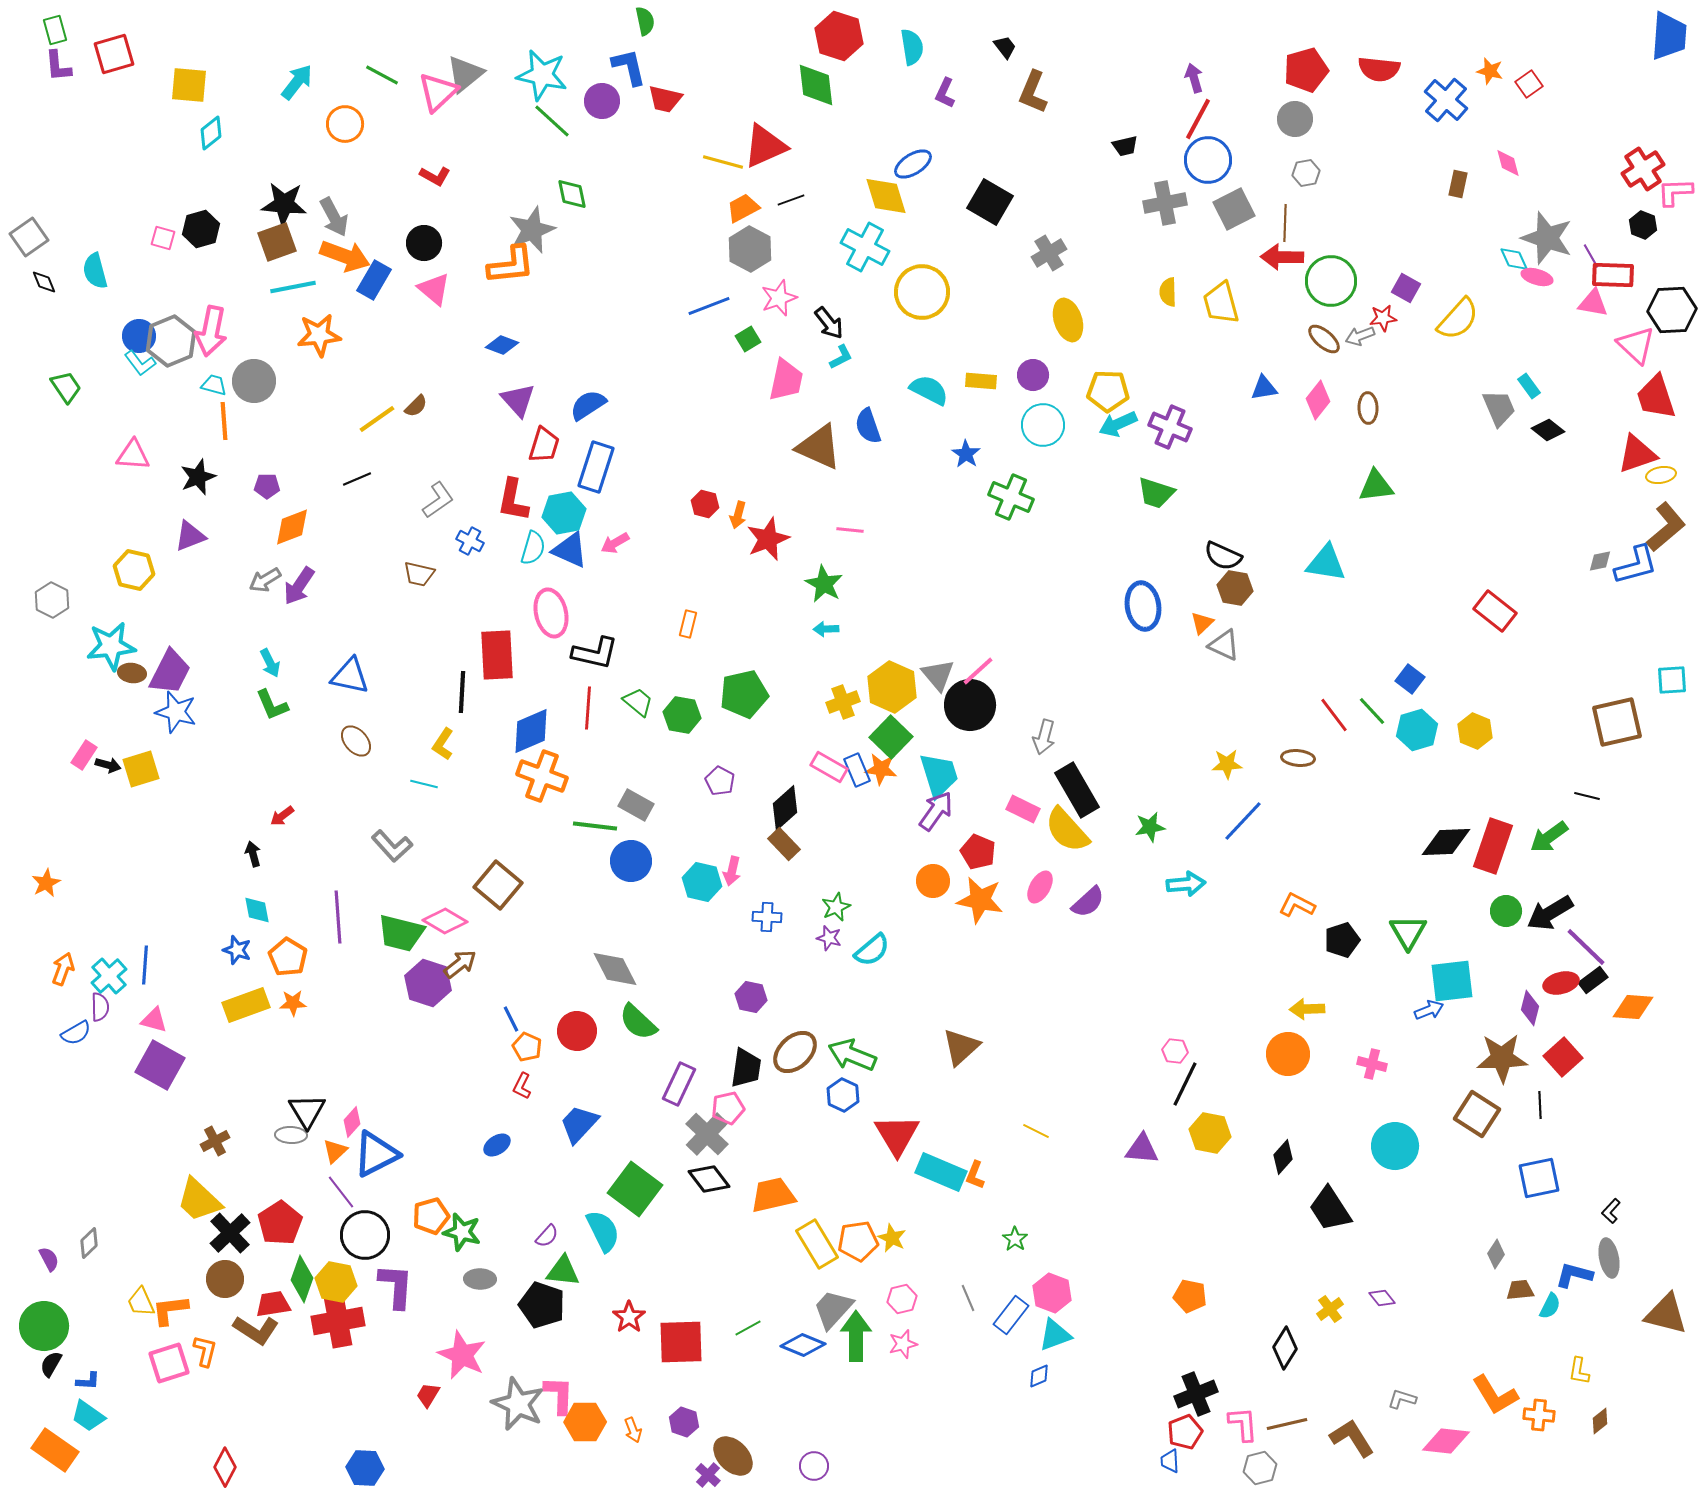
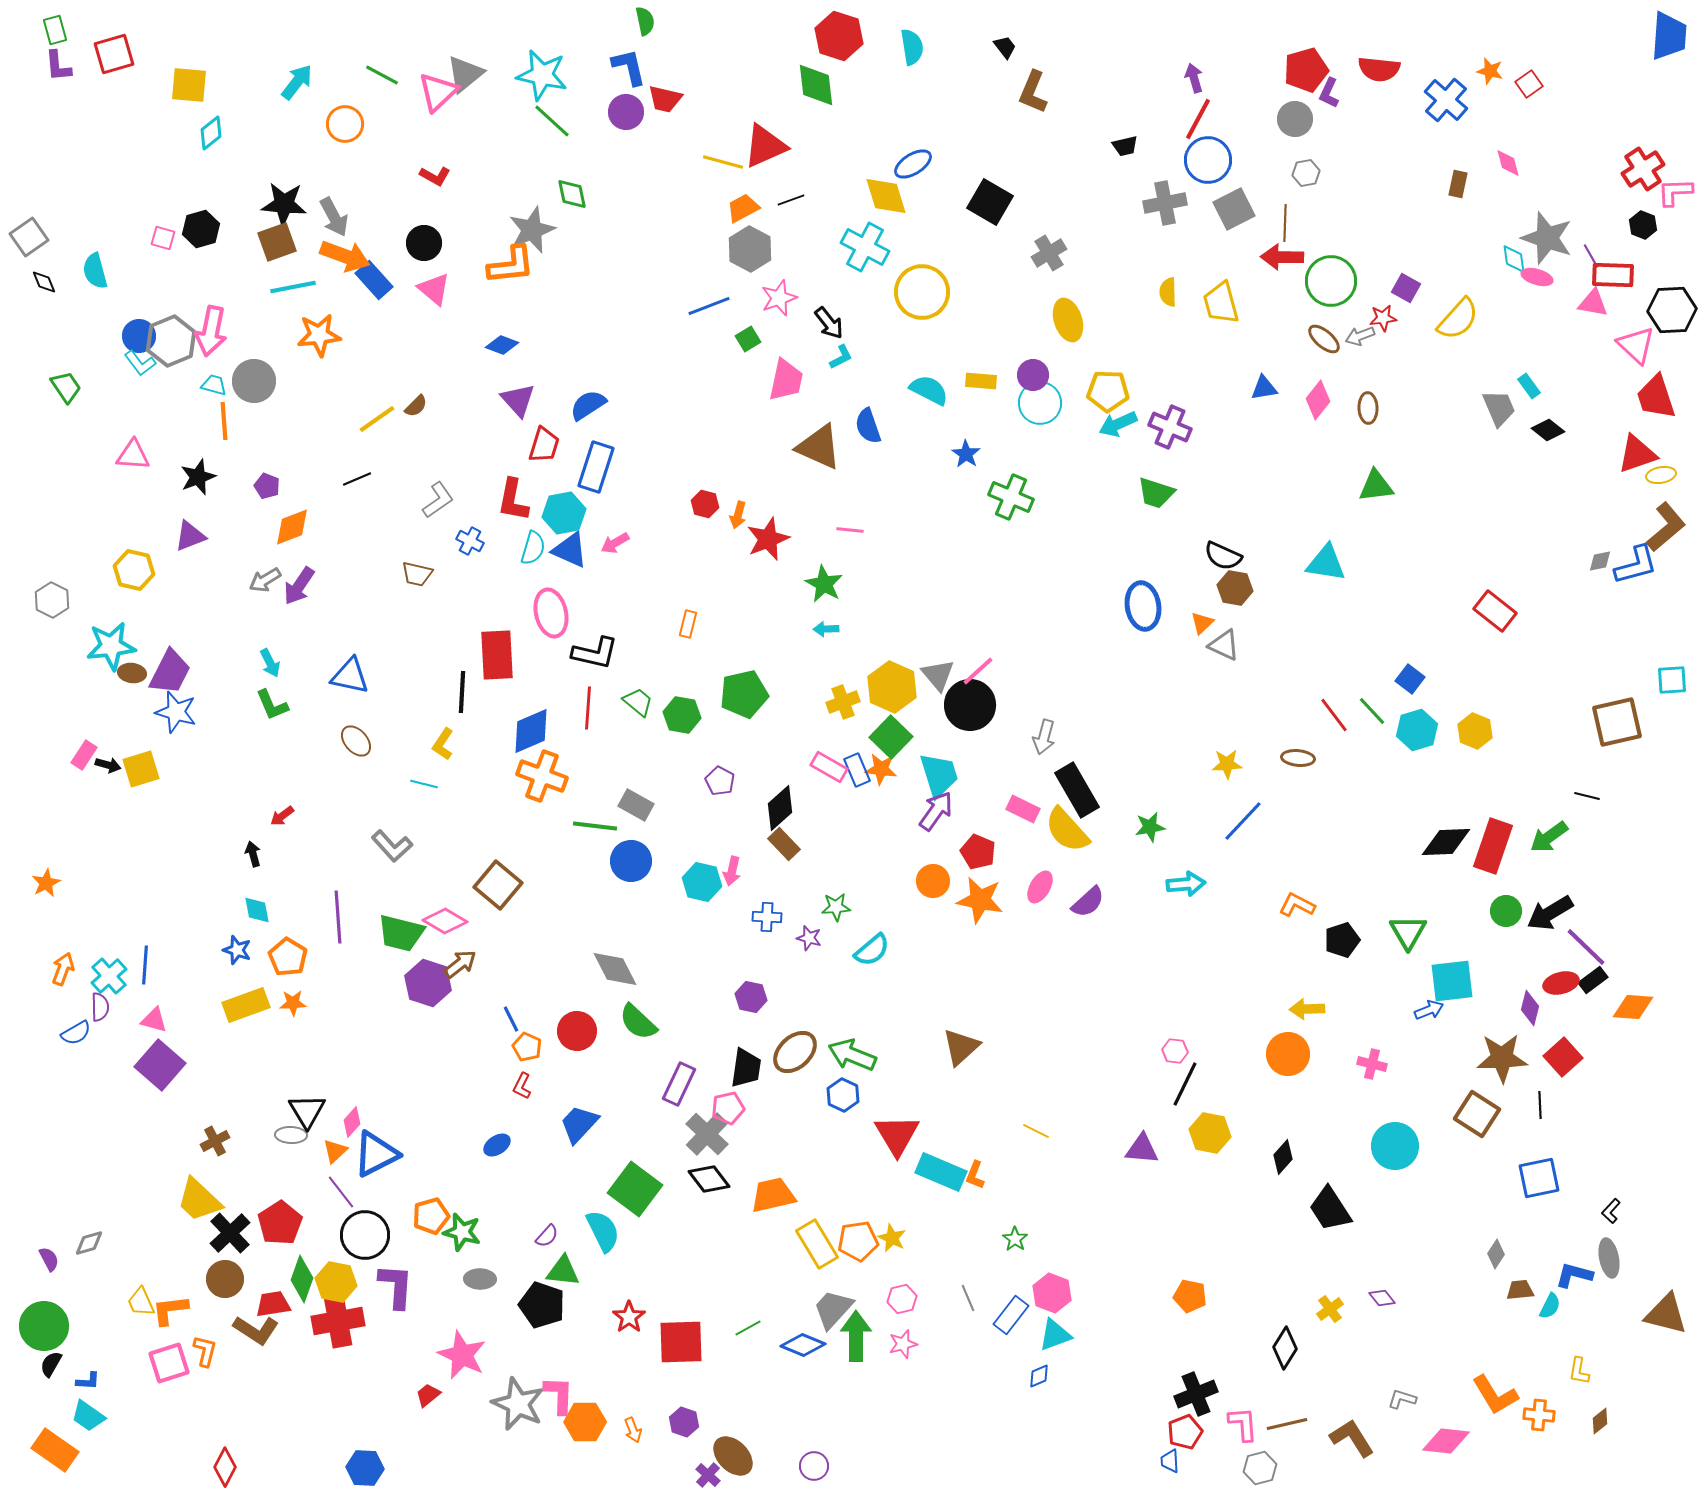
purple L-shape at (945, 93): moved 384 px right
purple circle at (602, 101): moved 24 px right, 11 px down
cyan diamond at (1514, 259): rotated 16 degrees clockwise
blue rectangle at (374, 280): rotated 72 degrees counterclockwise
cyan circle at (1043, 425): moved 3 px left, 22 px up
purple pentagon at (267, 486): rotated 20 degrees clockwise
brown trapezoid at (419, 574): moved 2 px left
black diamond at (785, 808): moved 5 px left
green star at (836, 907): rotated 20 degrees clockwise
purple star at (829, 938): moved 20 px left
purple square at (160, 1065): rotated 12 degrees clockwise
gray diamond at (89, 1243): rotated 28 degrees clockwise
red trapezoid at (428, 1395): rotated 20 degrees clockwise
